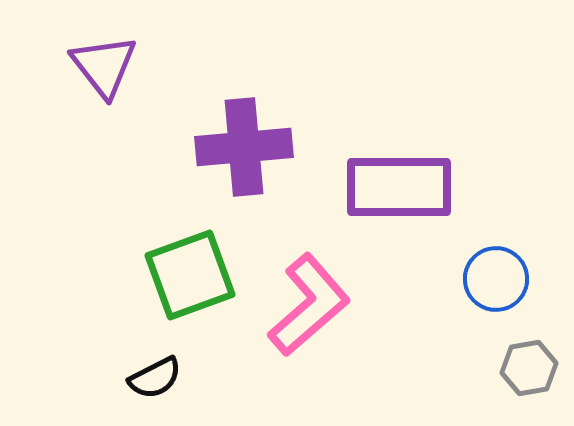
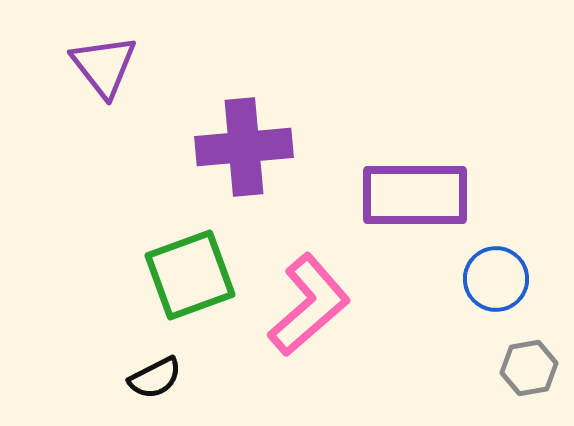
purple rectangle: moved 16 px right, 8 px down
